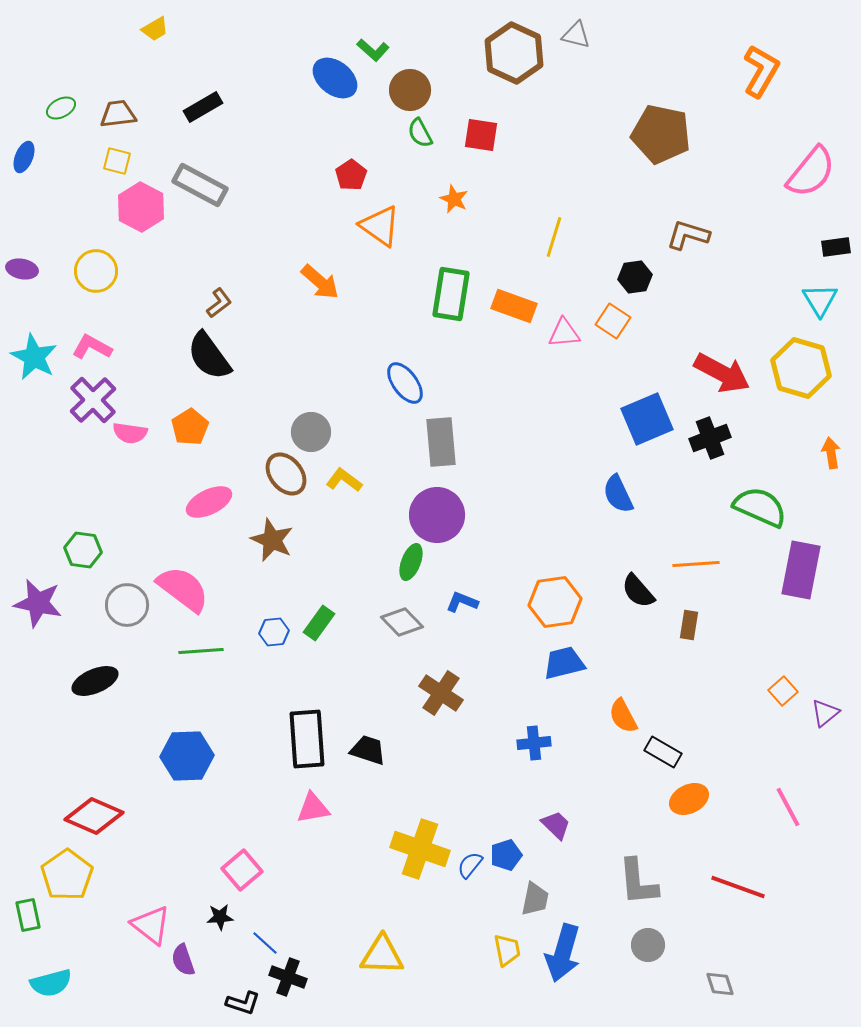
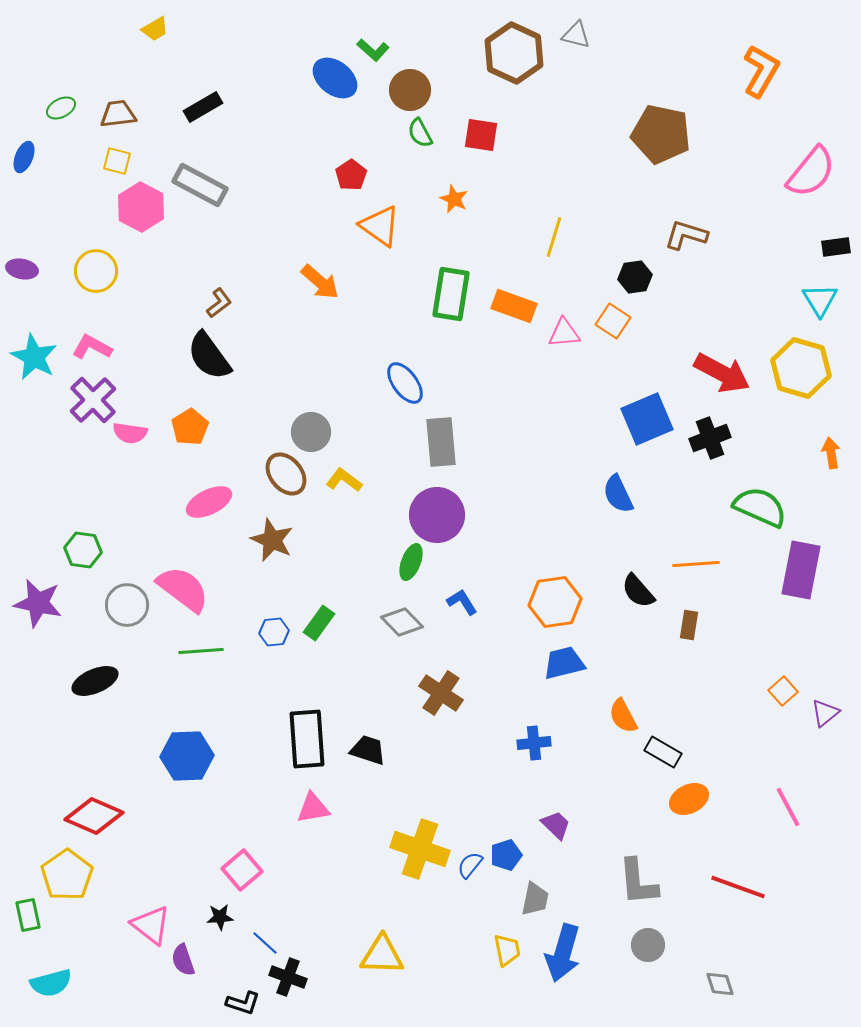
brown L-shape at (688, 235): moved 2 px left
blue L-shape at (462, 602): rotated 36 degrees clockwise
